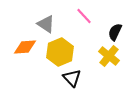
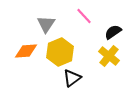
gray triangle: rotated 30 degrees clockwise
black semicircle: moved 2 px left; rotated 30 degrees clockwise
orange diamond: moved 1 px right, 4 px down
black triangle: rotated 36 degrees clockwise
